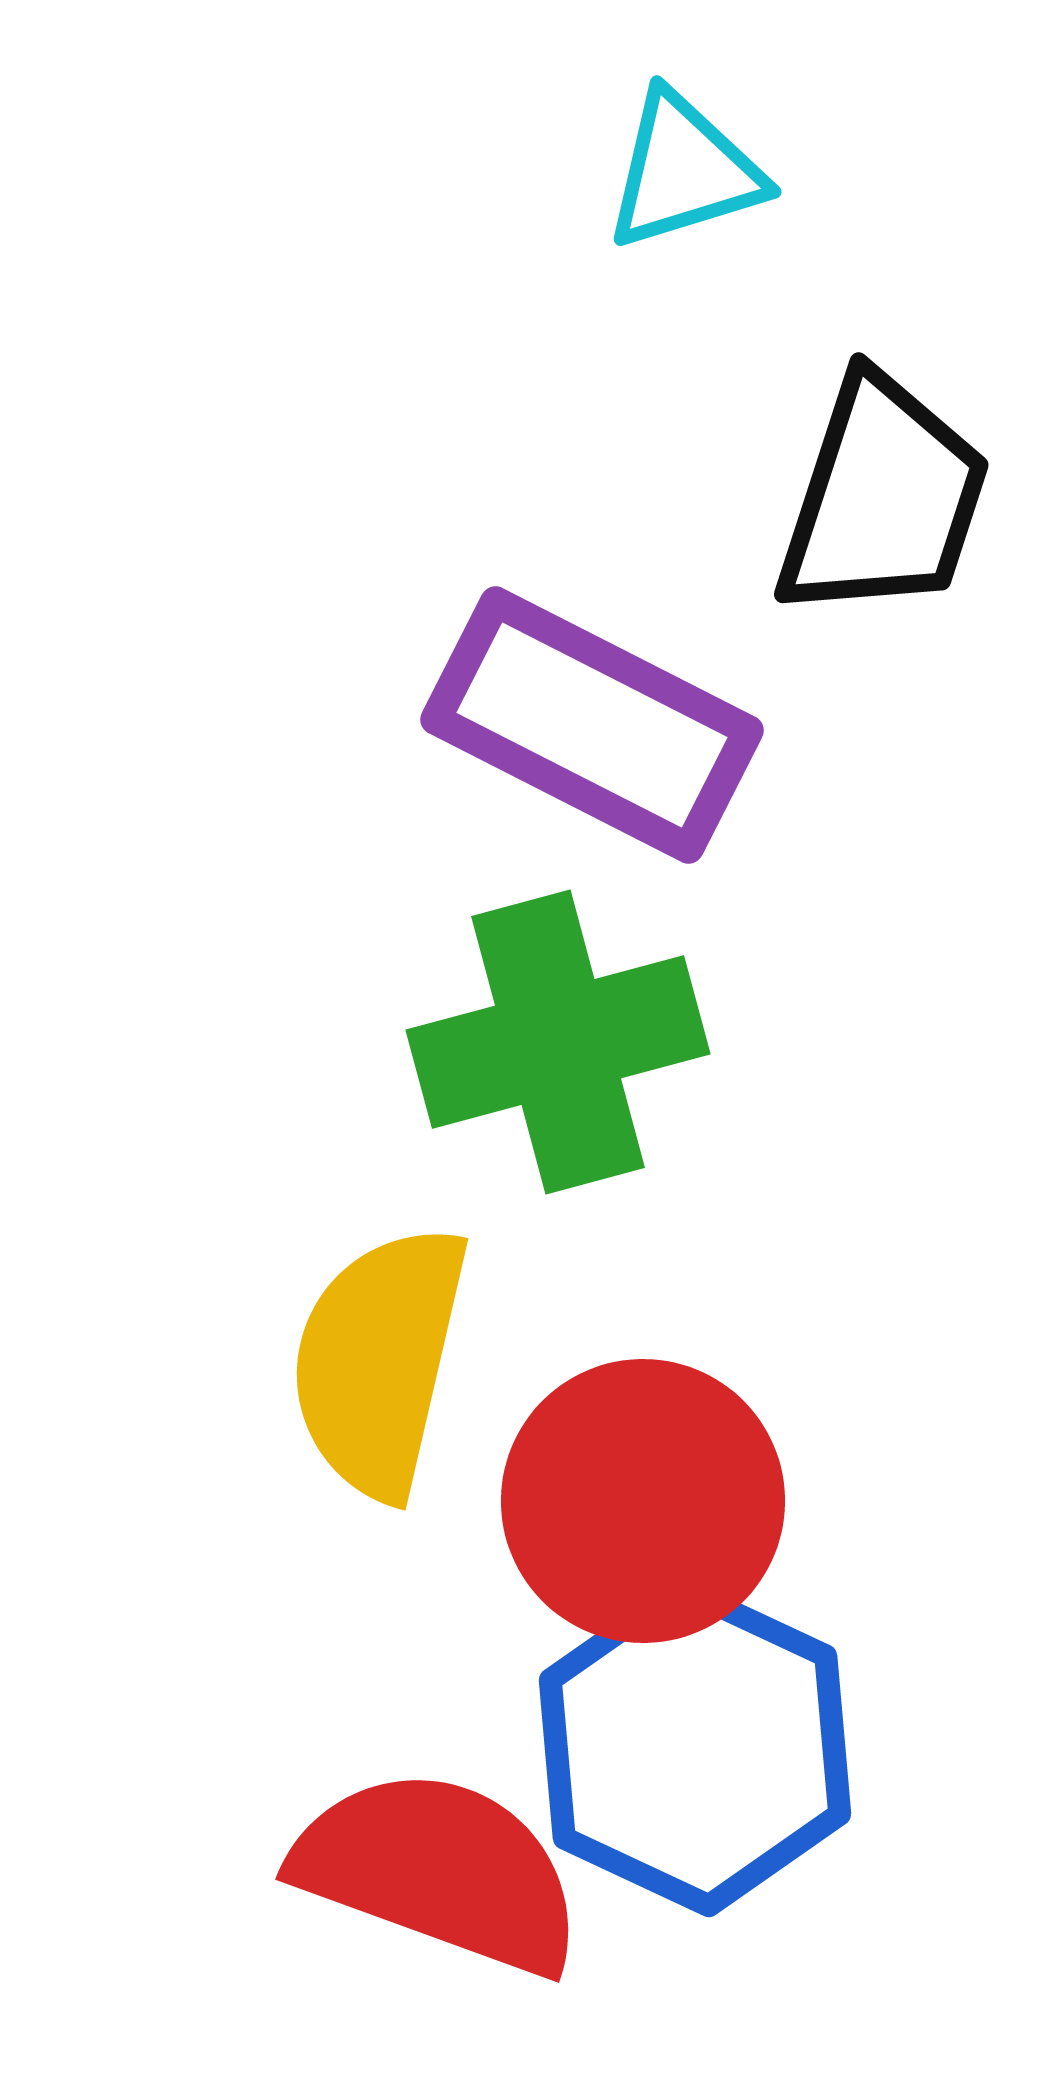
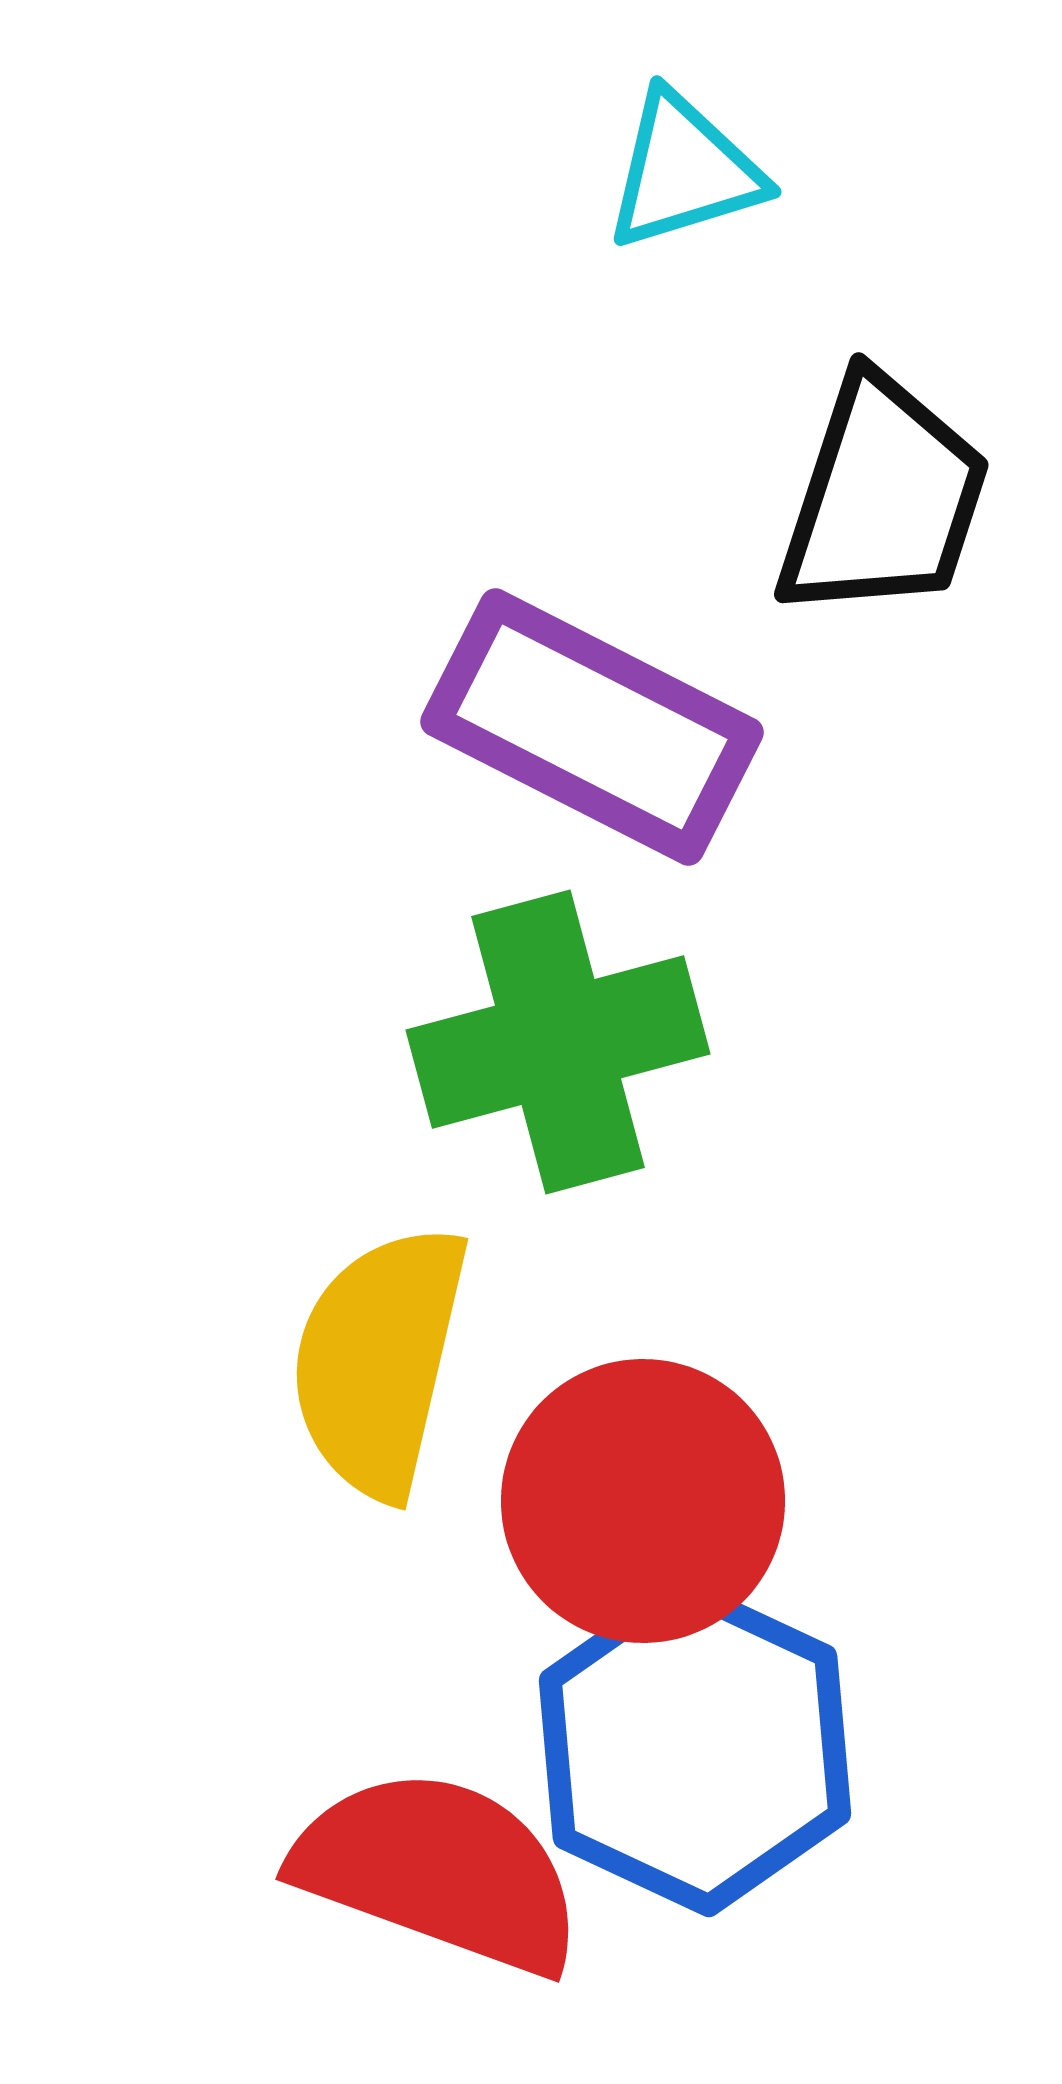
purple rectangle: moved 2 px down
